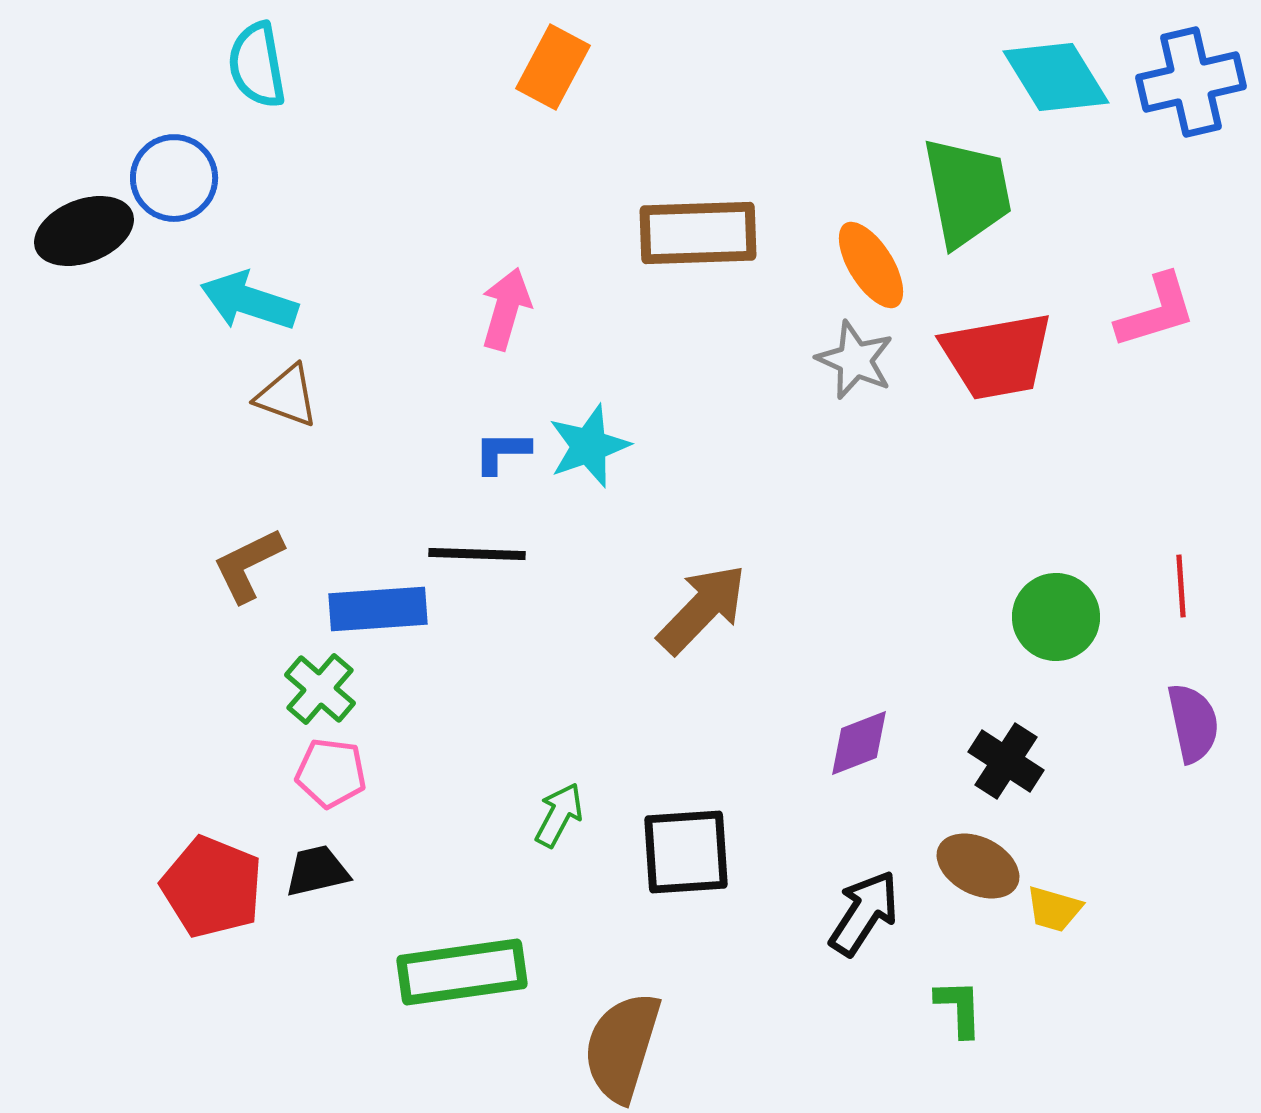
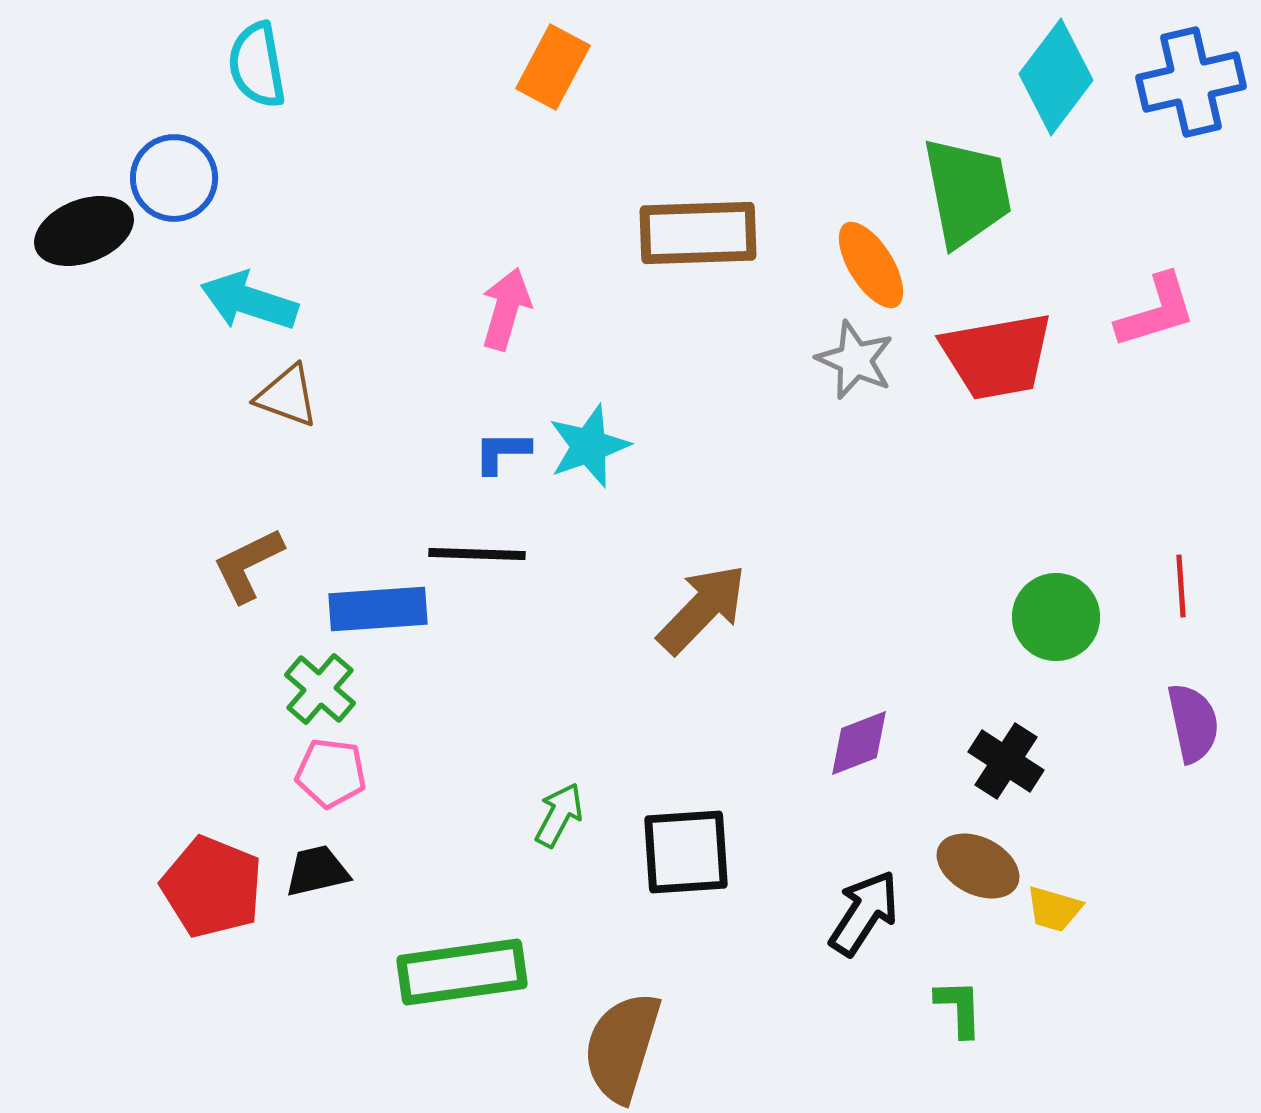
cyan diamond: rotated 69 degrees clockwise
